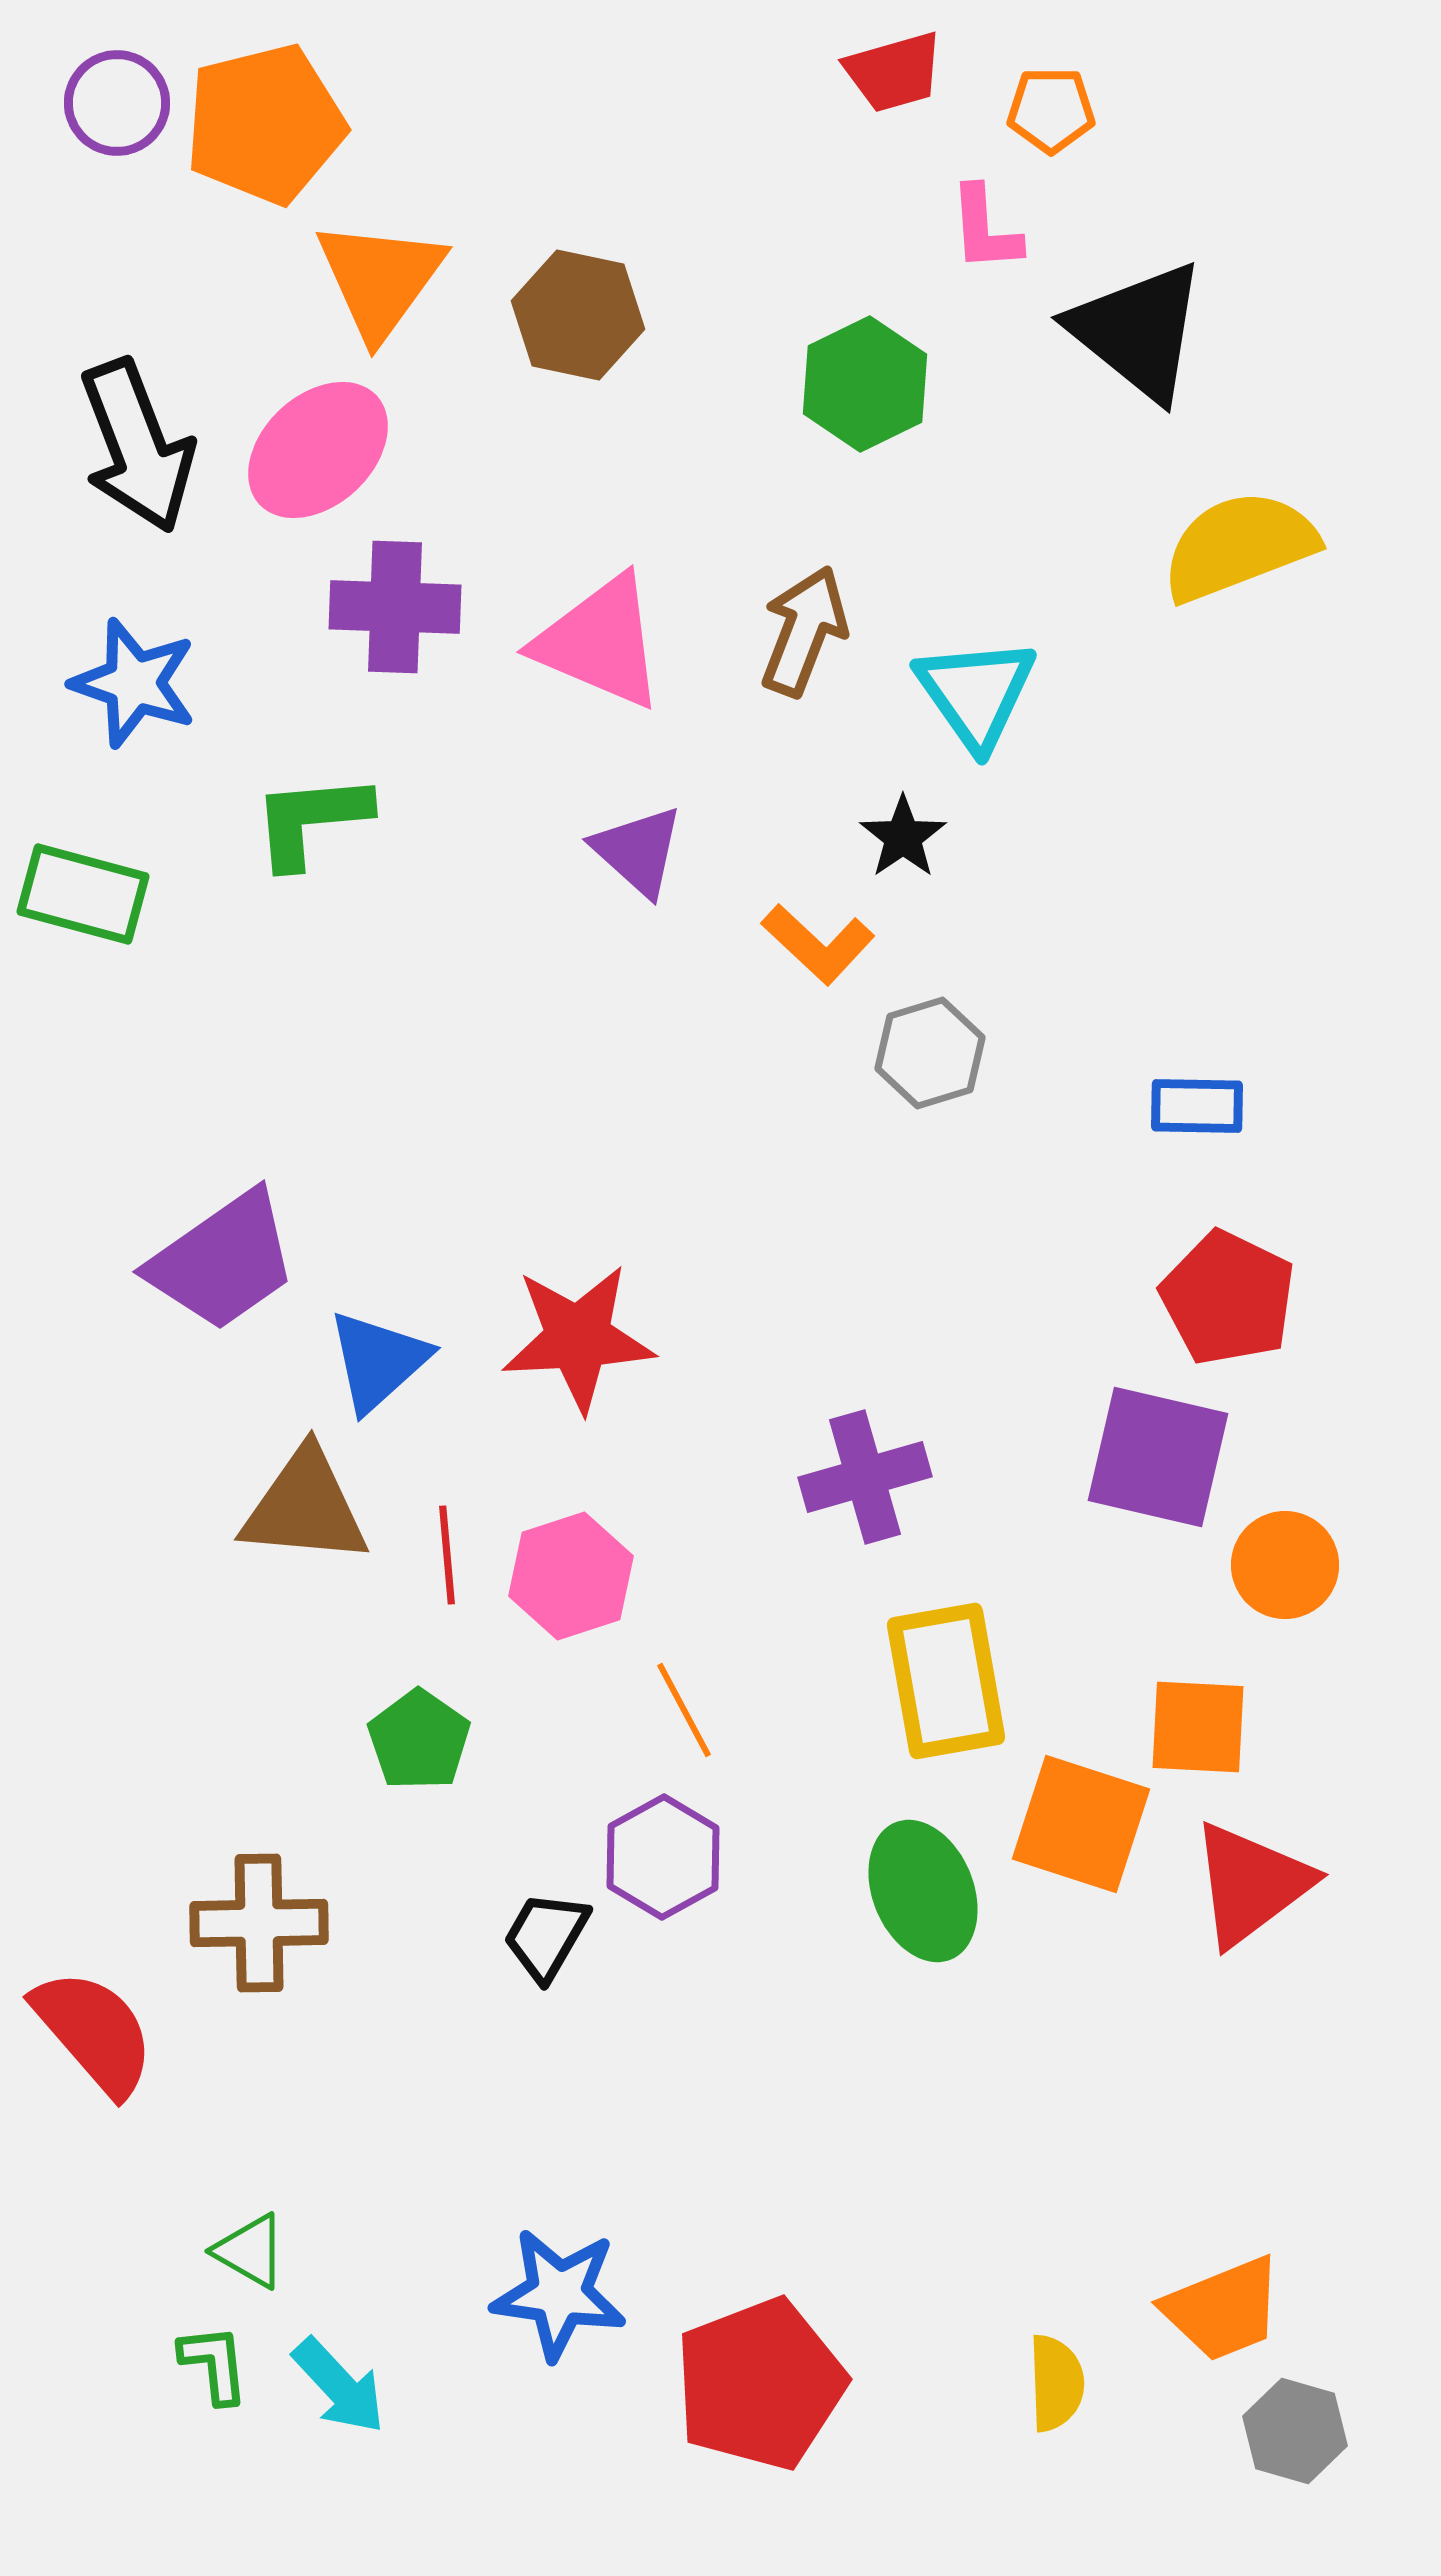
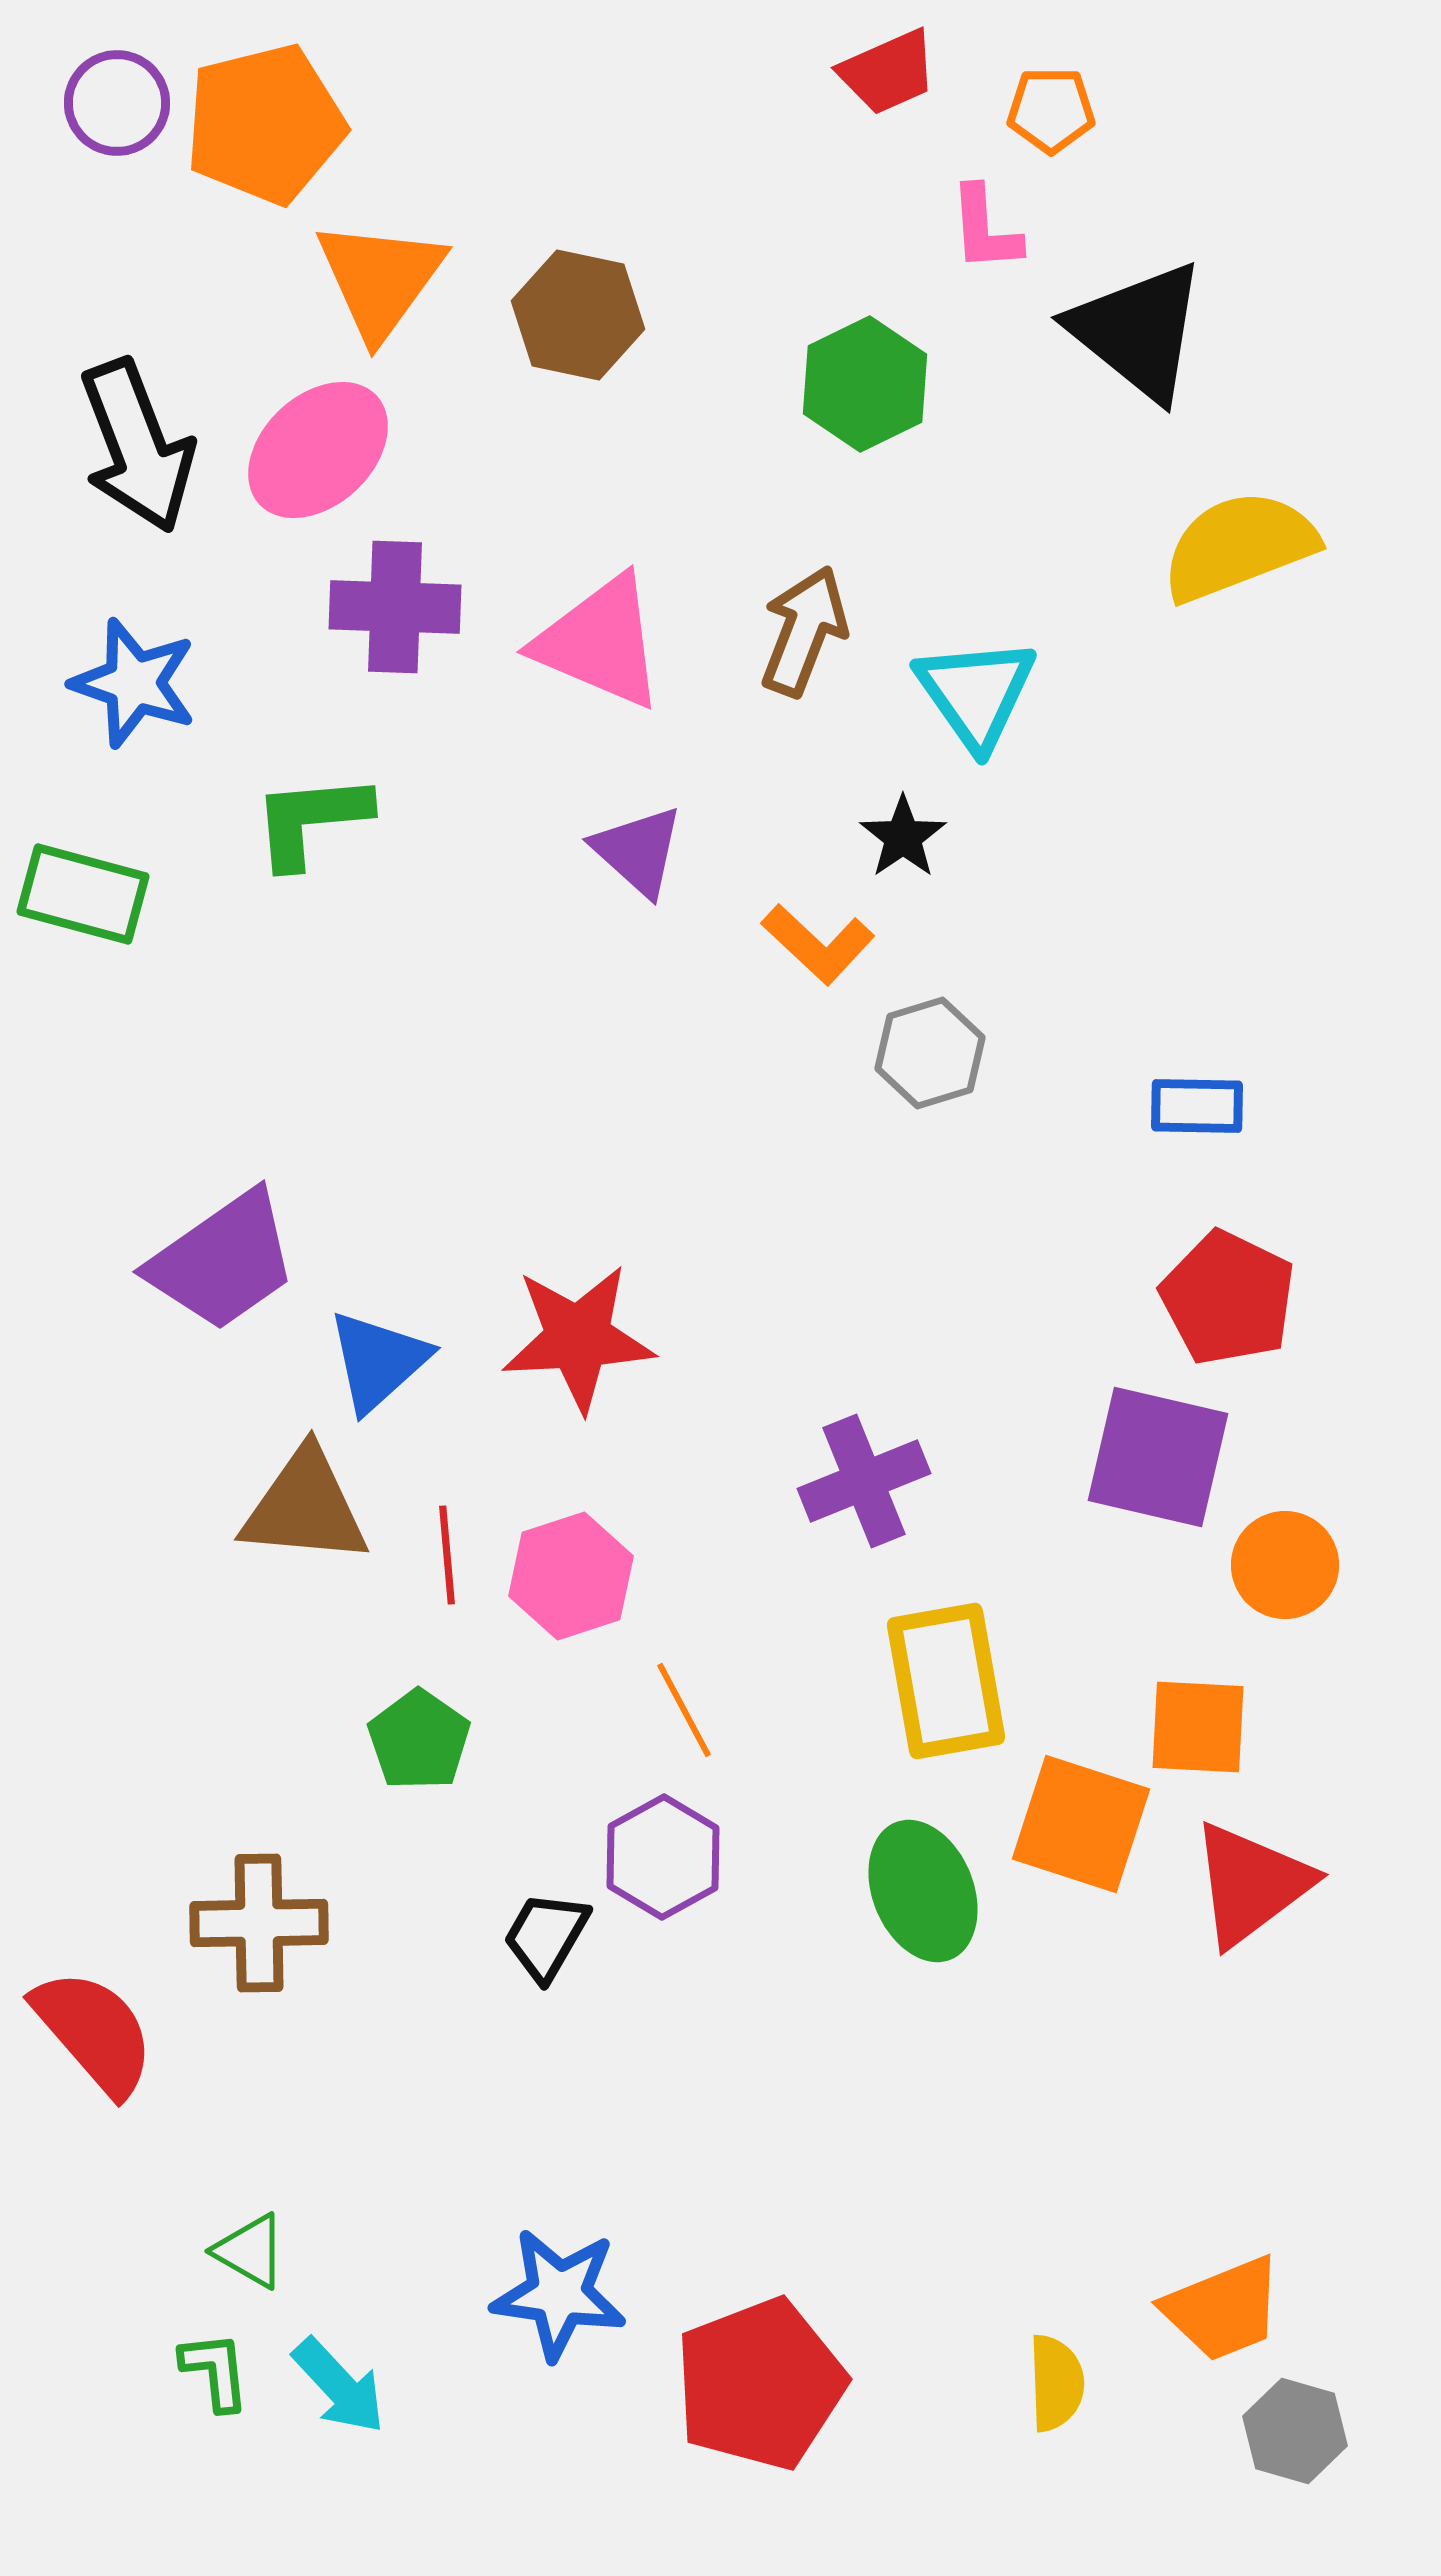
red trapezoid at (894, 72): moved 6 px left; rotated 8 degrees counterclockwise
purple cross at (865, 1477): moved 1 px left, 4 px down; rotated 6 degrees counterclockwise
green L-shape at (214, 2364): moved 1 px right, 7 px down
